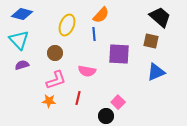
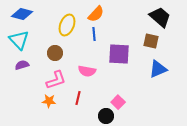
orange semicircle: moved 5 px left, 1 px up
blue triangle: moved 2 px right, 3 px up
